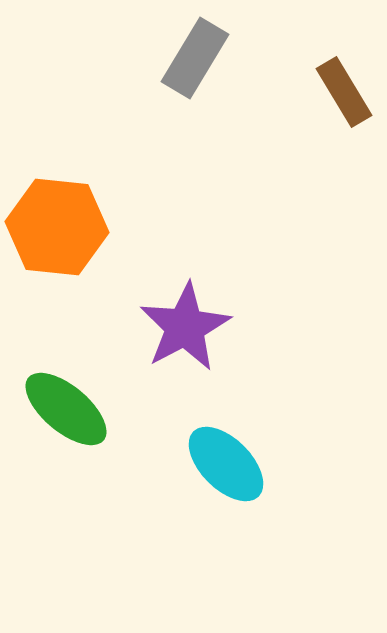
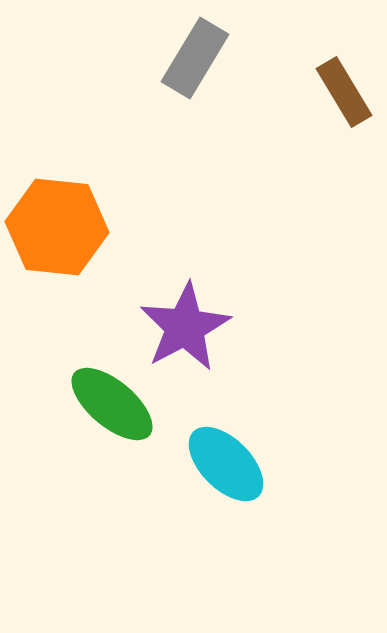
green ellipse: moved 46 px right, 5 px up
